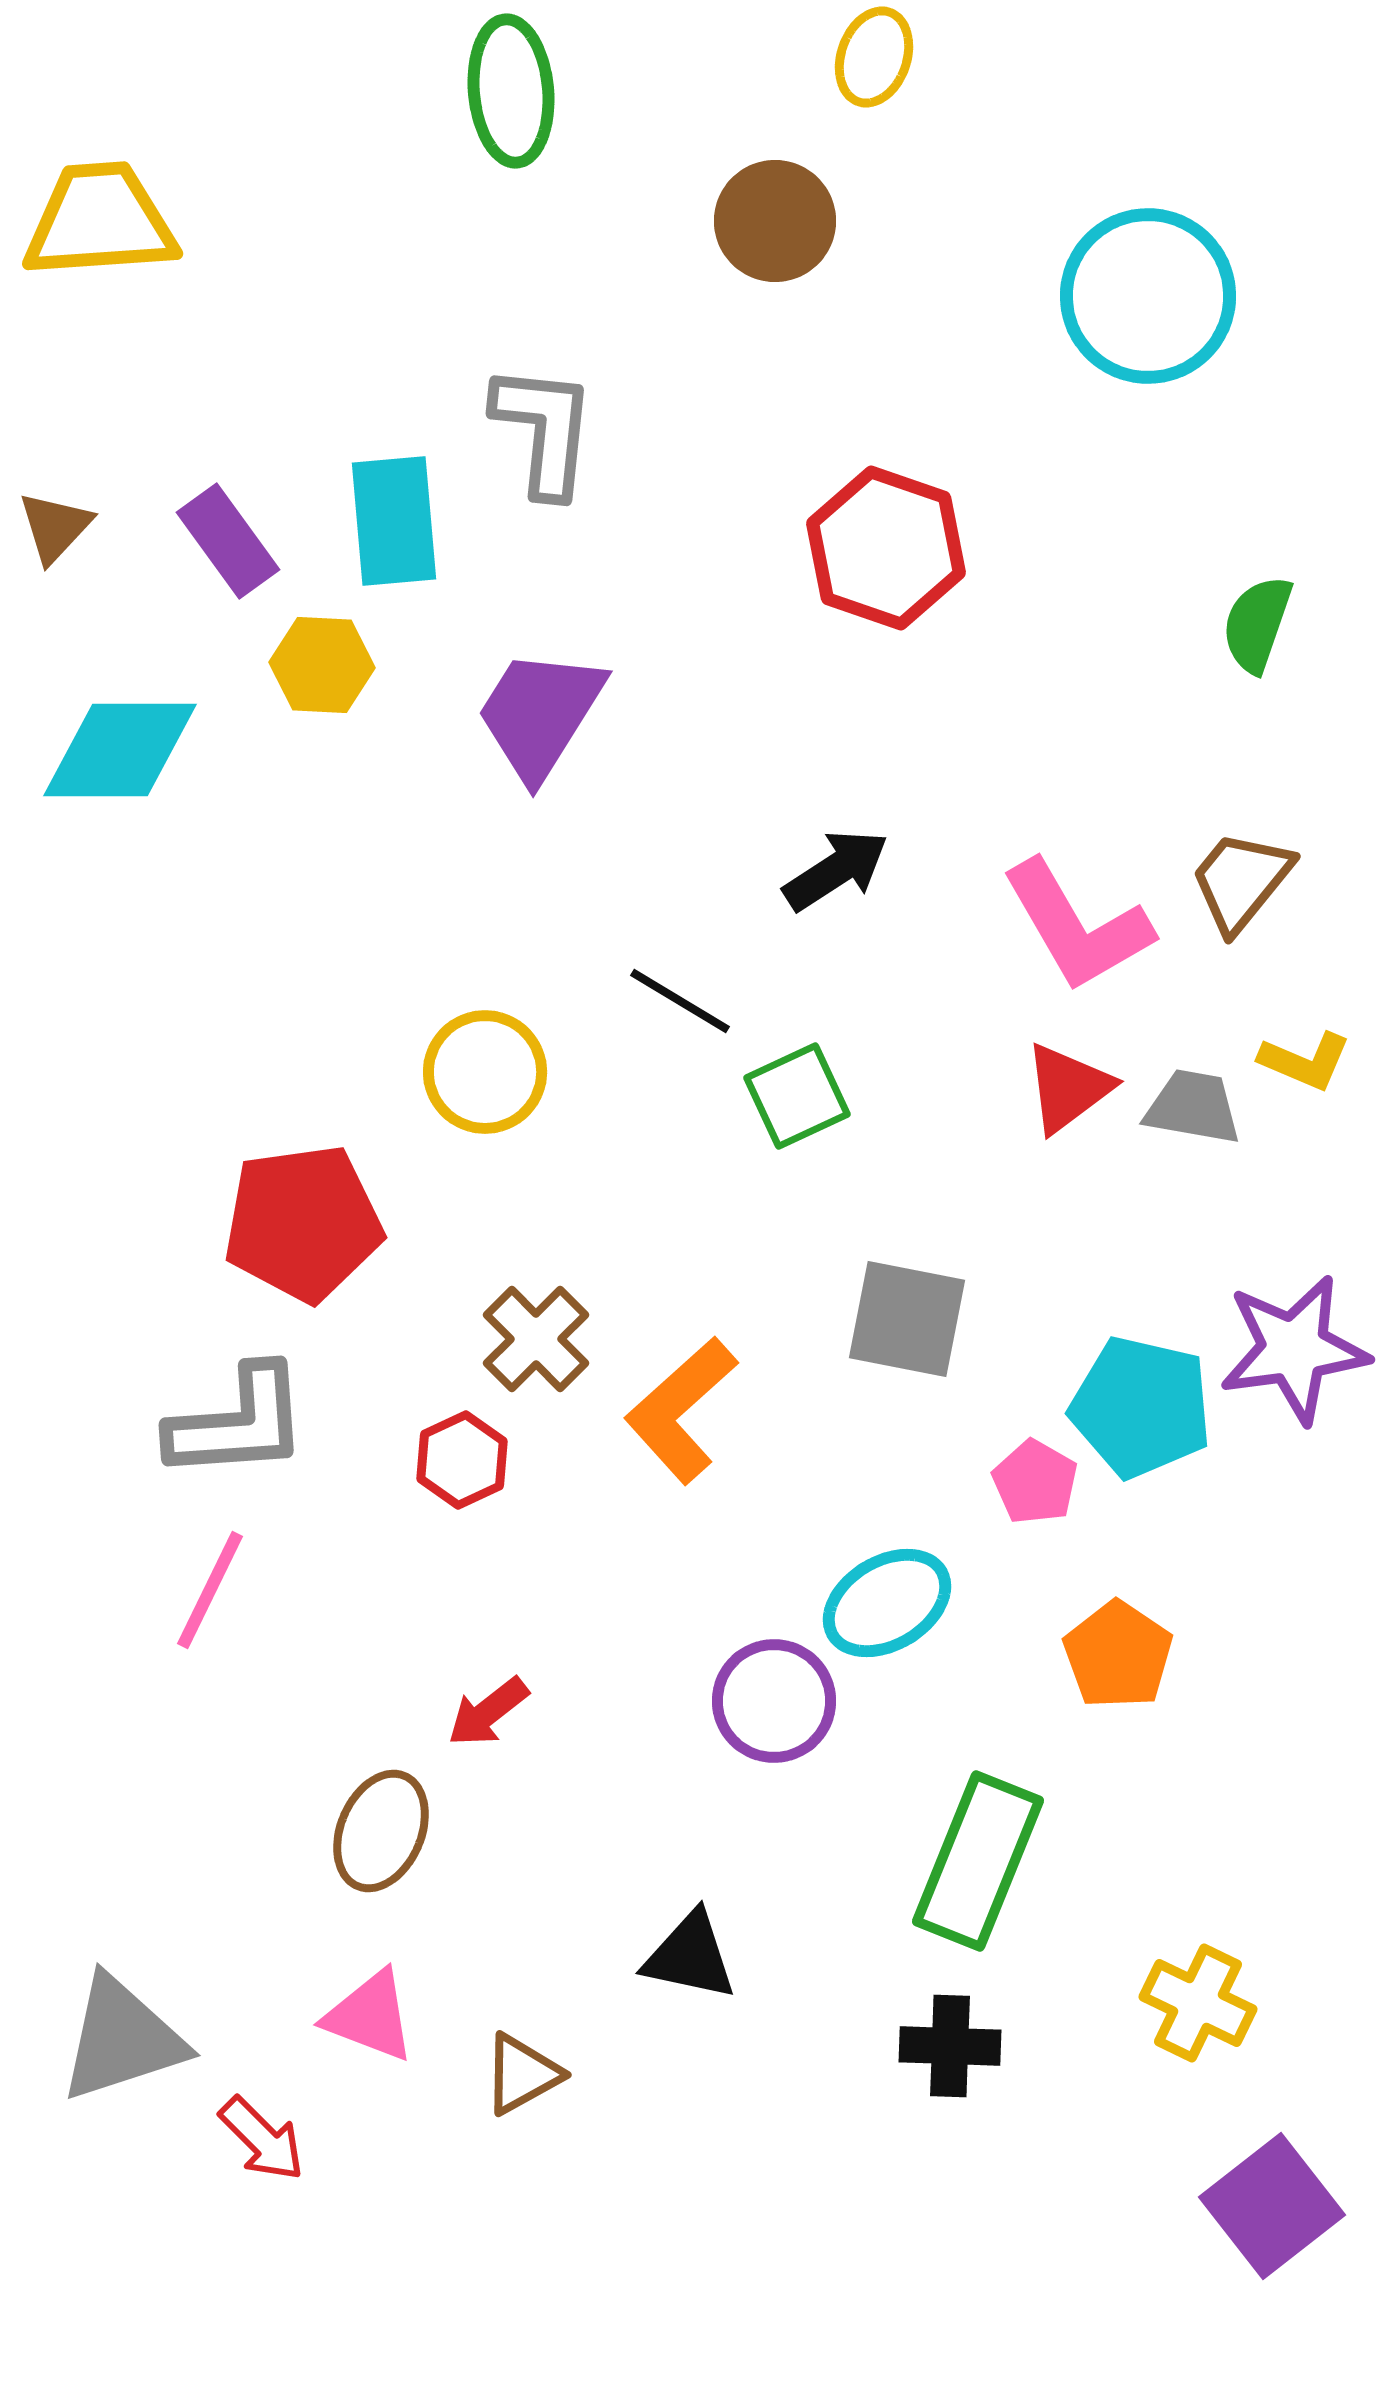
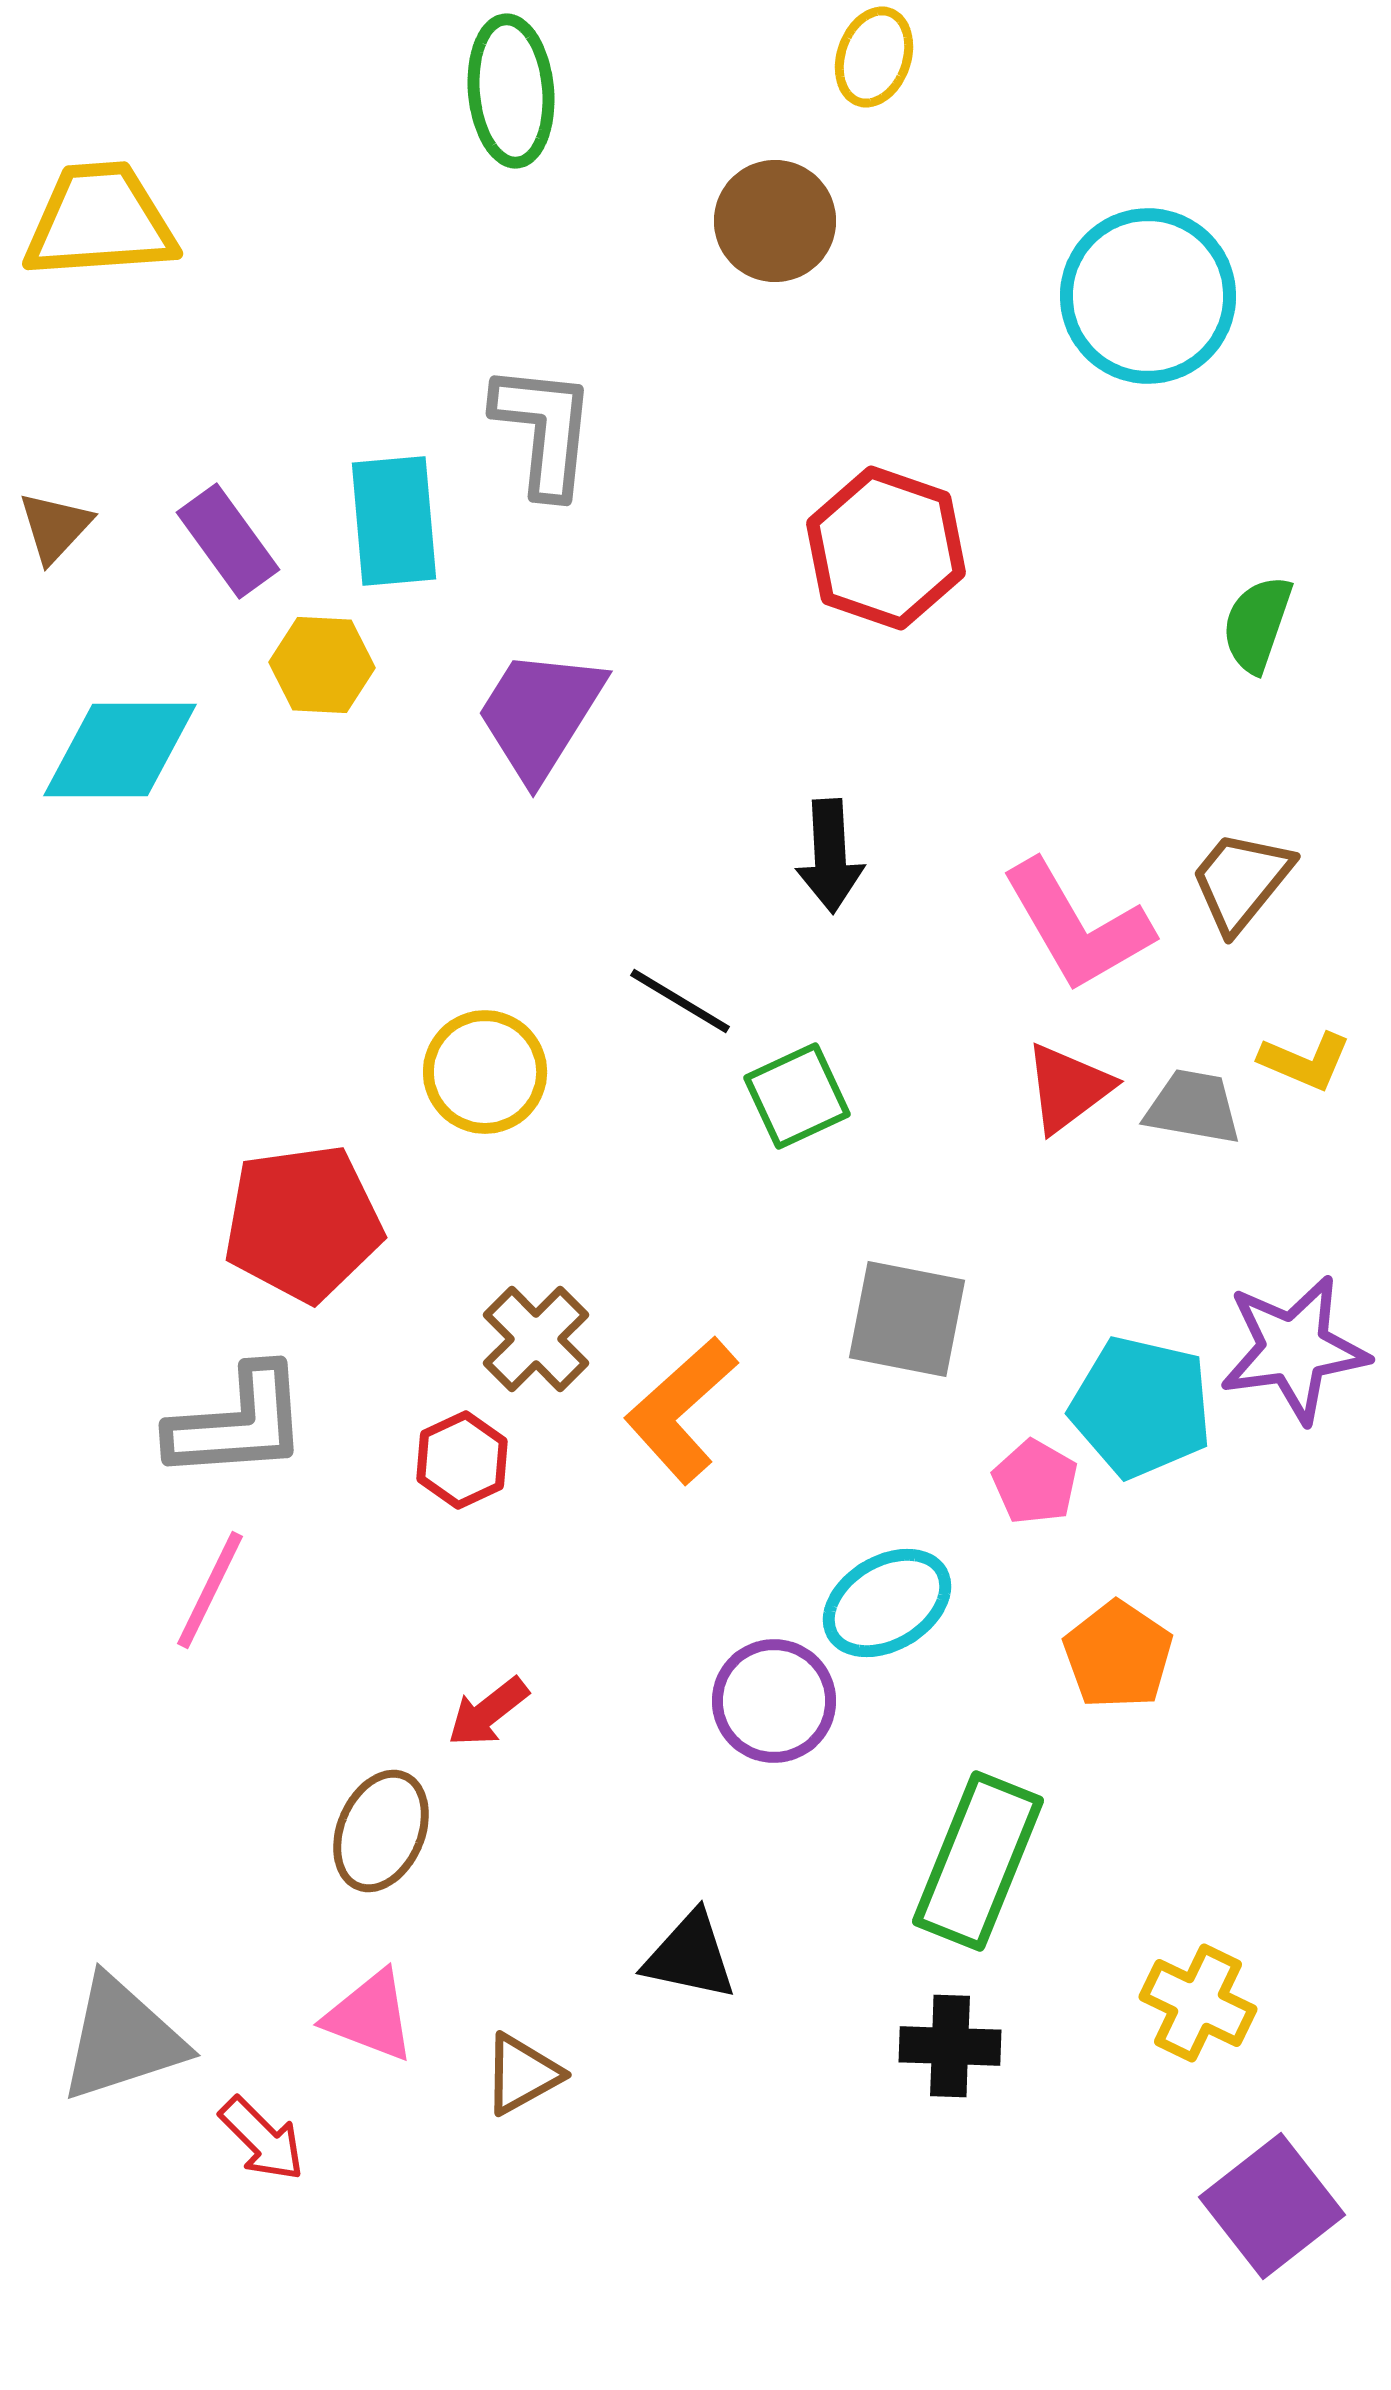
black arrow at (836, 870): moved 6 px left, 14 px up; rotated 120 degrees clockwise
